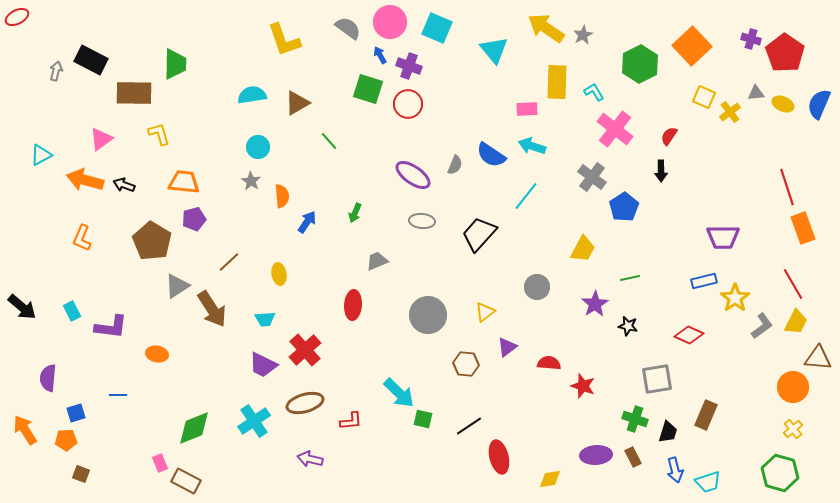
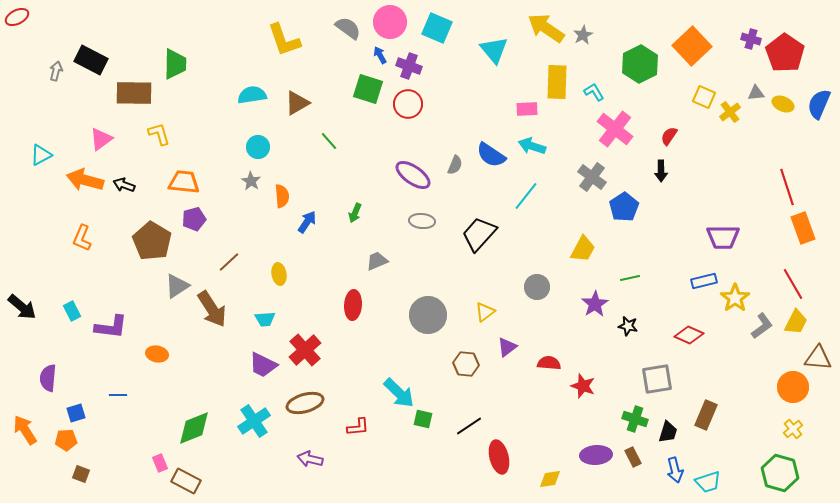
red L-shape at (351, 421): moved 7 px right, 6 px down
